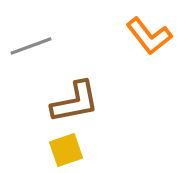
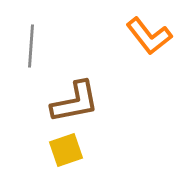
gray line: rotated 66 degrees counterclockwise
